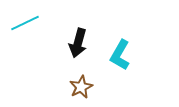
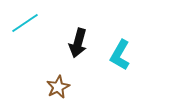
cyan line: rotated 8 degrees counterclockwise
brown star: moved 23 px left
